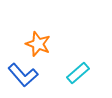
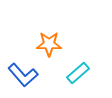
orange star: moved 11 px right; rotated 20 degrees counterclockwise
